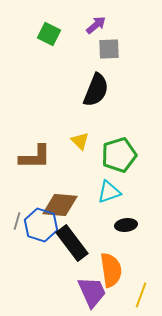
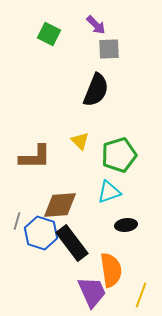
purple arrow: rotated 85 degrees clockwise
brown diamond: rotated 9 degrees counterclockwise
blue hexagon: moved 8 px down
